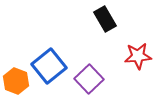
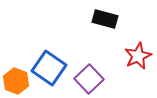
black rectangle: rotated 45 degrees counterclockwise
red star: rotated 20 degrees counterclockwise
blue square: moved 2 px down; rotated 16 degrees counterclockwise
